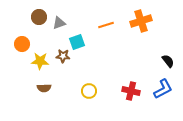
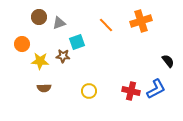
orange line: rotated 63 degrees clockwise
blue L-shape: moved 7 px left
